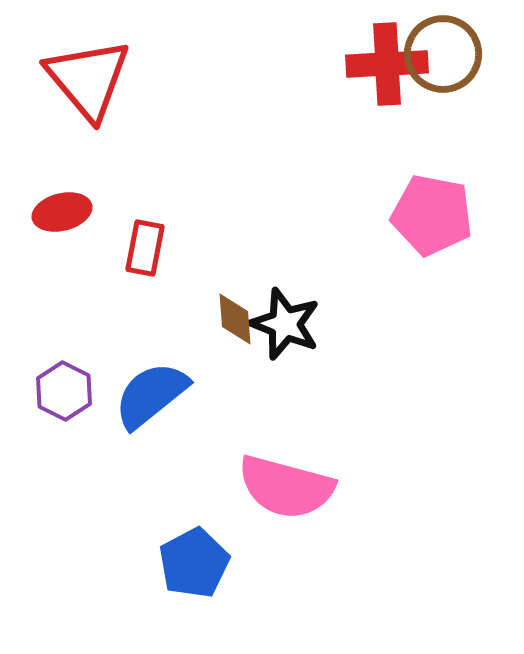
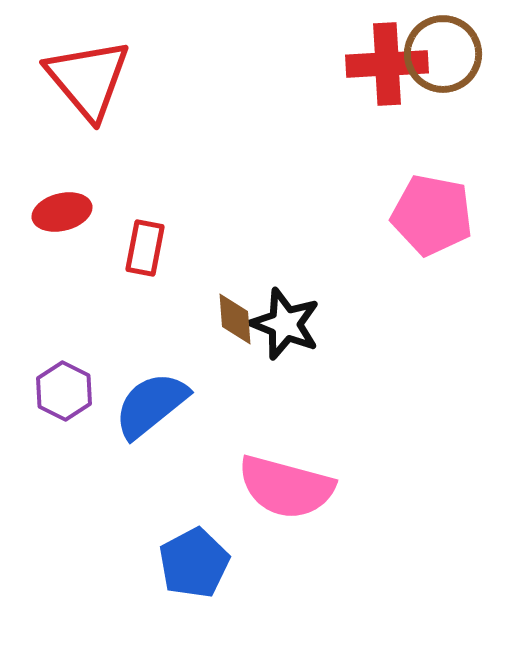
blue semicircle: moved 10 px down
